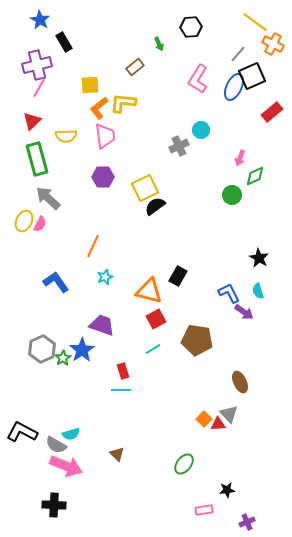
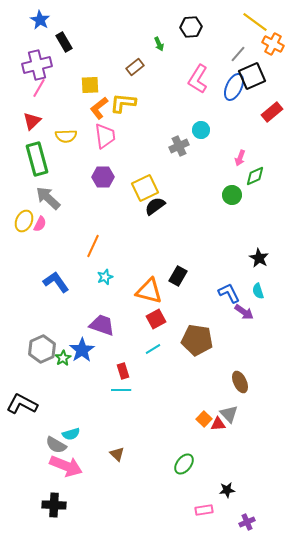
black L-shape at (22, 432): moved 28 px up
